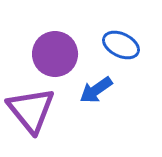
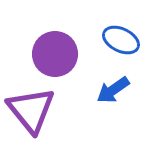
blue ellipse: moved 5 px up
blue arrow: moved 17 px right
